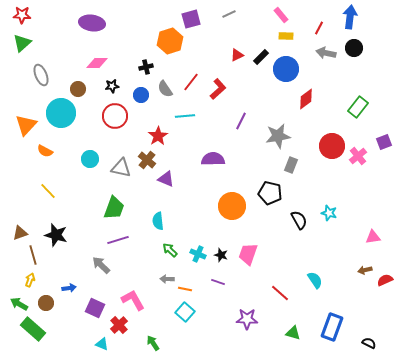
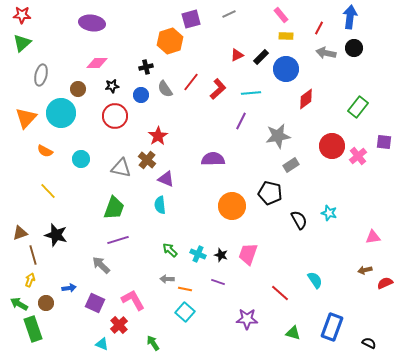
gray ellipse at (41, 75): rotated 35 degrees clockwise
cyan line at (185, 116): moved 66 px right, 23 px up
orange triangle at (26, 125): moved 7 px up
purple square at (384, 142): rotated 28 degrees clockwise
cyan circle at (90, 159): moved 9 px left
gray rectangle at (291, 165): rotated 35 degrees clockwise
cyan semicircle at (158, 221): moved 2 px right, 16 px up
red semicircle at (385, 280): moved 3 px down
purple square at (95, 308): moved 5 px up
green rectangle at (33, 329): rotated 30 degrees clockwise
